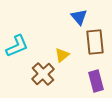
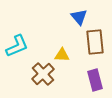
yellow triangle: rotated 42 degrees clockwise
purple rectangle: moved 1 px left, 1 px up
